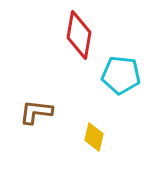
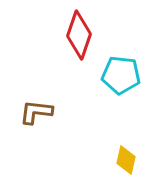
red diamond: rotated 9 degrees clockwise
yellow diamond: moved 32 px right, 23 px down
